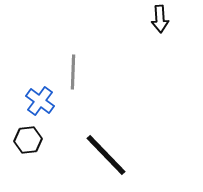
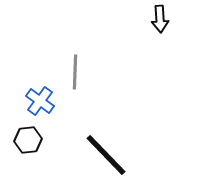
gray line: moved 2 px right
